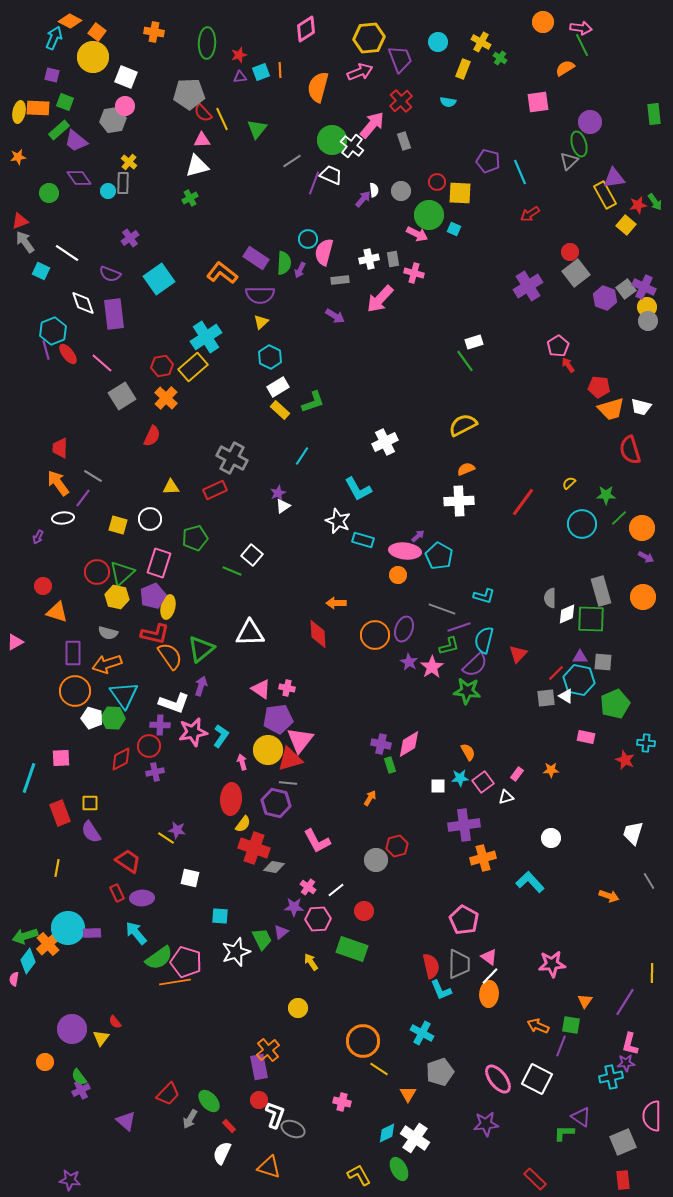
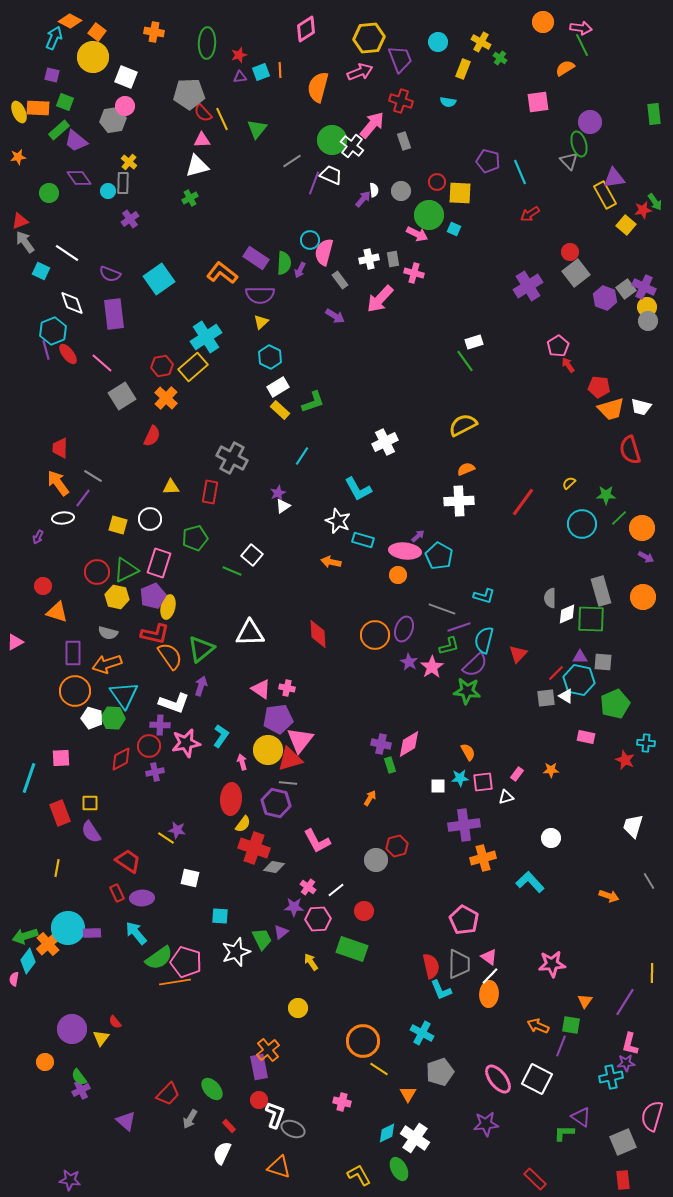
red cross at (401, 101): rotated 30 degrees counterclockwise
yellow ellipse at (19, 112): rotated 35 degrees counterclockwise
gray triangle at (569, 161): rotated 30 degrees counterclockwise
red star at (638, 205): moved 5 px right, 5 px down
purple cross at (130, 238): moved 19 px up
cyan circle at (308, 239): moved 2 px right, 1 px down
gray rectangle at (340, 280): rotated 60 degrees clockwise
white diamond at (83, 303): moved 11 px left
red rectangle at (215, 490): moved 5 px left, 2 px down; rotated 55 degrees counterclockwise
green triangle at (122, 573): moved 4 px right, 3 px up; rotated 16 degrees clockwise
orange arrow at (336, 603): moved 5 px left, 41 px up; rotated 12 degrees clockwise
pink star at (193, 732): moved 7 px left, 11 px down
pink square at (483, 782): rotated 30 degrees clockwise
white trapezoid at (633, 833): moved 7 px up
green ellipse at (209, 1101): moved 3 px right, 12 px up
pink semicircle at (652, 1116): rotated 16 degrees clockwise
orange triangle at (269, 1167): moved 10 px right
